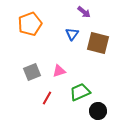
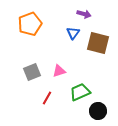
purple arrow: moved 2 px down; rotated 24 degrees counterclockwise
blue triangle: moved 1 px right, 1 px up
